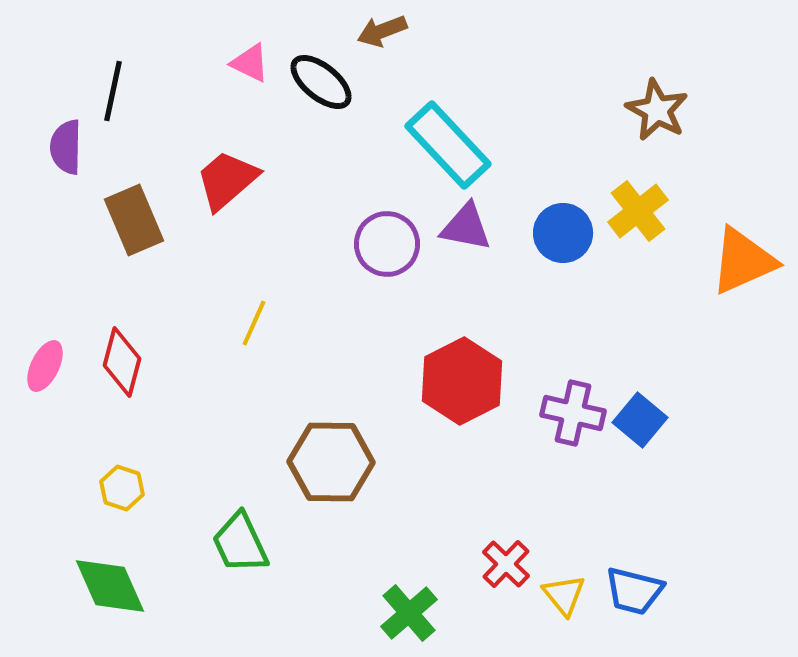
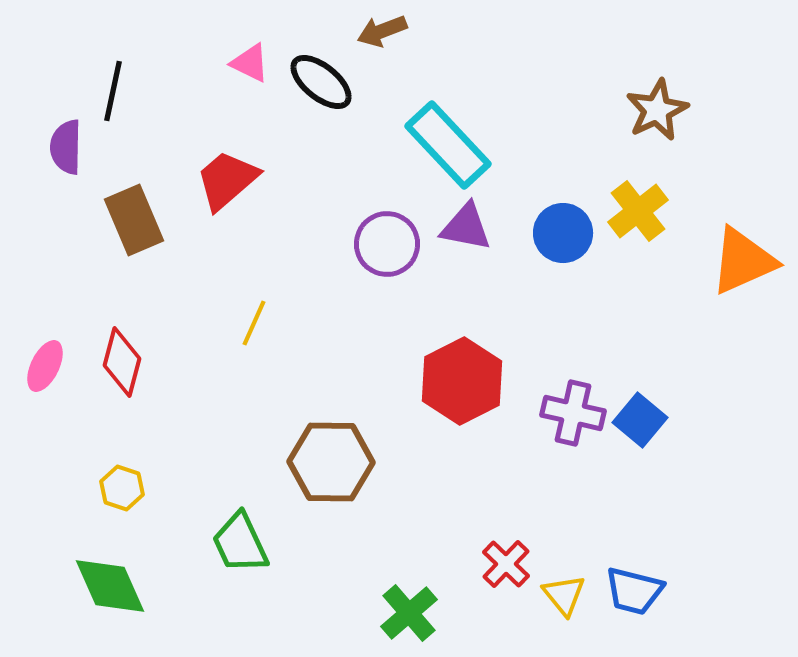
brown star: rotated 18 degrees clockwise
